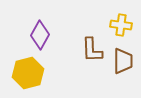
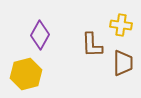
brown L-shape: moved 5 px up
brown trapezoid: moved 2 px down
yellow hexagon: moved 2 px left, 1 px down
